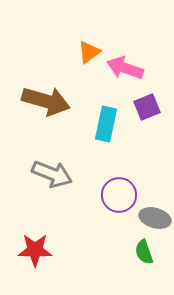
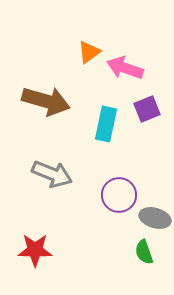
purple square: moved 2 px down
